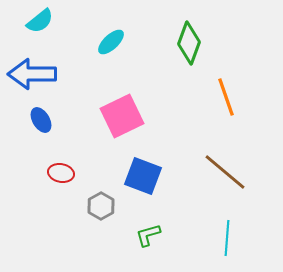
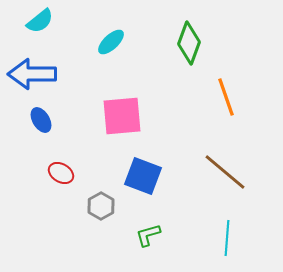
pink square: rotated 21 degrees clockwise
red ellipse: rotated 20 degrees clockwise
